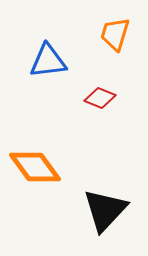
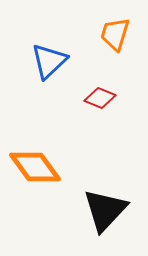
blue triangle: moved 1 px right; rotated 36 degrees counterclockwise
